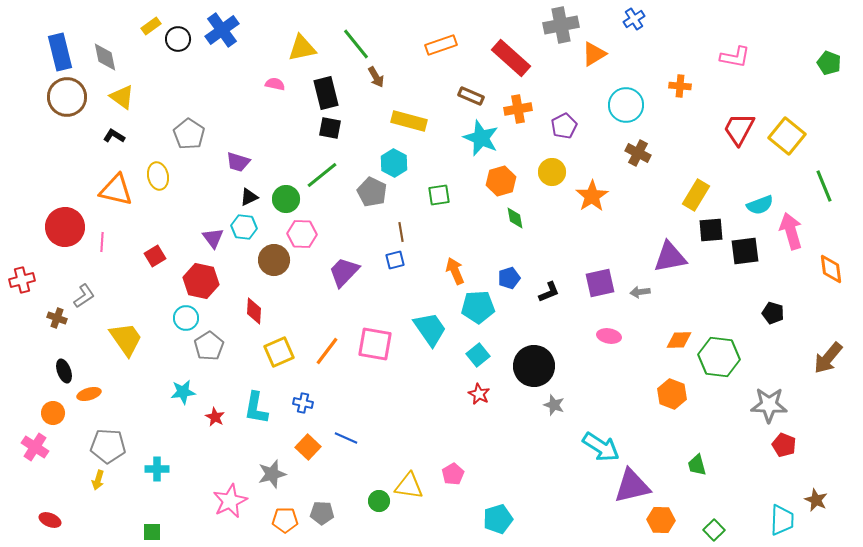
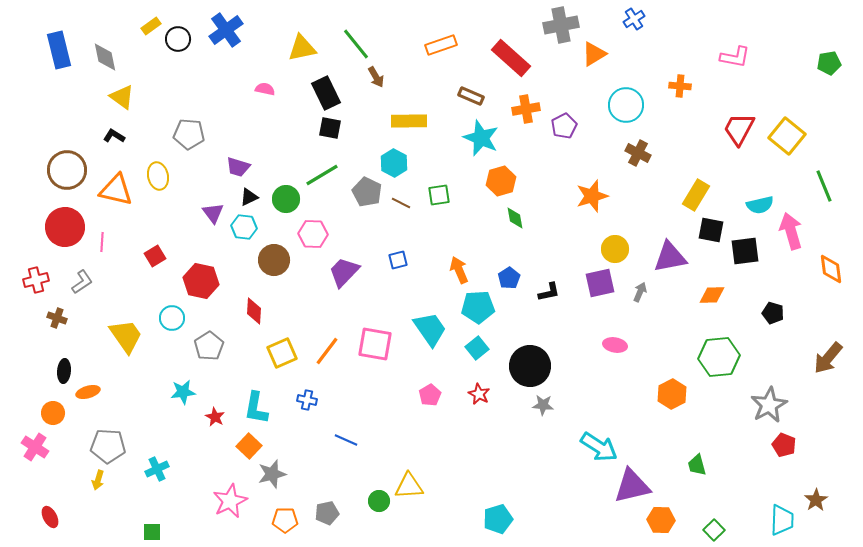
blue cross at (222, 30): moved 4 px right
blue rectangle at (60, 52): moved 1 px left, 2 px up
green pentagon at (829, 63): rotated 30 degrees counterclockwise
pink semicircle at (275, 84): moved 10 px left, 5 px down
black rectangle at (326, 93): rotated 12 degrees counterclockwise
brown circle at (67, 97): moved 73 px down
orange cross at (518, 109): moved 8 px right
yellow rectangle at (409, 121): rotated 16 degrees counterclockwise
gray pentagon at (189, 134): rotated 28 degrees counterclockwise
purple trapezoid at (238, 162): moved 5 px down
yellow circle at (552, 172): moved 63 px right, 77 px down
green line at (322, 175): rotated 8 degrees clockwise
gray pentagon at (372, 192): moved 5 px left
orange star at (592, 196): rotated 16 degrees clockwise
cyan semicircle at (760, 205): rotated 8 degrees clockwise
black square at (711, 230): rotated 16 degrees clockwise
brown line at (401, 232): moved 29 px up; rotated 54 degrees counterclockwise
pink hexagon at (302, 234): moved 11 px right
purple triangle at (213, 238): moved 25 px up
blue square at (395, 260): moved 3 px right
orange arrow at (455, 271): moved 4 px right, 1 px up
blue pentagon at (509, 278): rotated 15 degrees counterclockwise
red cross at (22, 280): moved 14 px right
black L-shape at (549, 292): rotated 10 degrees clockwise
gray arrow at (640, 292): rotated 120 degrees clockwise
gray L-shape at (84, 296): moved 2 px left, 14 px up
cyan circle at (186, 318): moved 14 px left
pink ellipse at (609, 336): moved 6 px right, 9 px down
yellow trapezoid at (126, 339): moved 3 px up
orange diamond at (679, 340): moved 33 px right, 45 px up
yellow square at (279, 352): moved 3 px right, 1 px down
cyan square at (478, 355): moved 1 px left, 7 px up
green hexagon at (719, 357): rotated 12 degrees counterclockwise
black circle at (534, 366): moved 4 px left
black ellipse at (64, 371): rotated 25 degrees clockwise
orange ellipse at (89, 394): moved 1 px left, 2 px up
orange hexagon at (672, 394): rotated 12 degrees clockwise
blue cross at (303, 403): moved 4 px right, 3 px up
gray star at (554, 405): moved 11 px left; rotated 15 degrees counterclockwise
gray star at (769, 405): rotated 30 degrees counterclockwise
blue line at (346, 438): moved 2 px down
orange square at (308, 447): moved 59 px left, 1 px up
cyan arrow at (601, 447): moved 2 px left
cyan cross at (157, 469): rotated 25 degrees counterclockwise
pink pentagon at (453, 474): moved 23 px left, 79 px up
yellow triangle at (409, 486): rotated 12 degrees counterclockwise
brown star at (816, 500): rotated 15 degrees clockwise
gray pentagon at (322, 513): moved 5 px right; rotated 15 degrees counterclockwise
red ellipse at (50, 520): moved 3 px up; rotated 40 degrees clockwise
